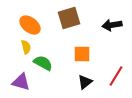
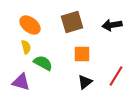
brown square: moved 3 px right, 4 px down
